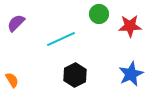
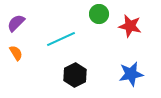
red star: rotated 15 degrees clockwise
blue star: rotated 15 degrees clockwise
orange semicircle: moved 4 px right, 27 px up
